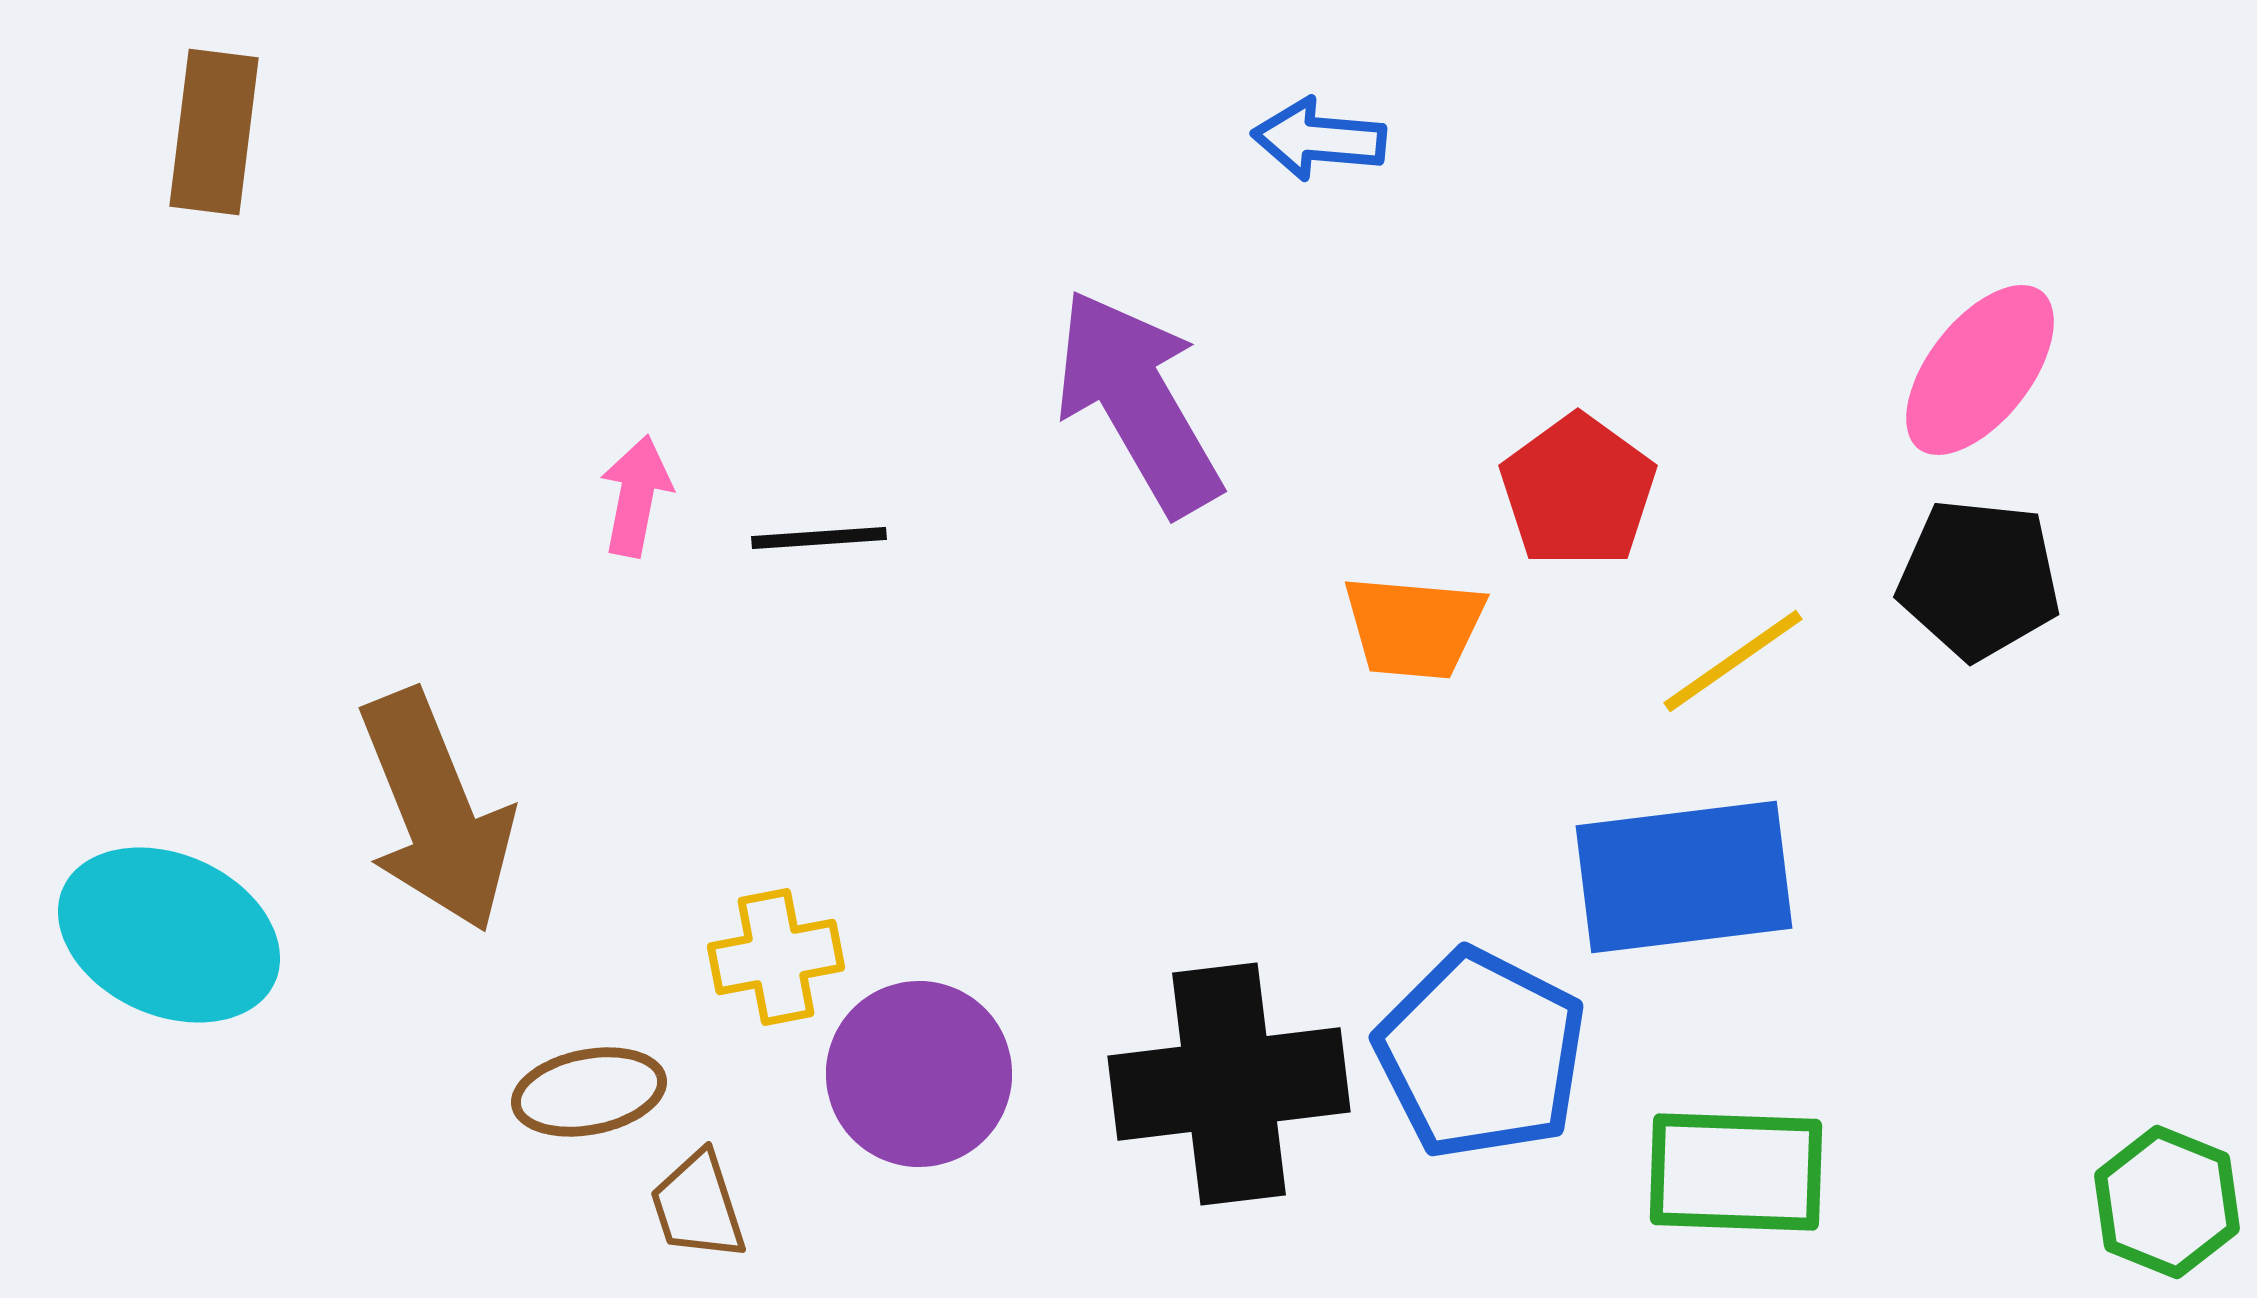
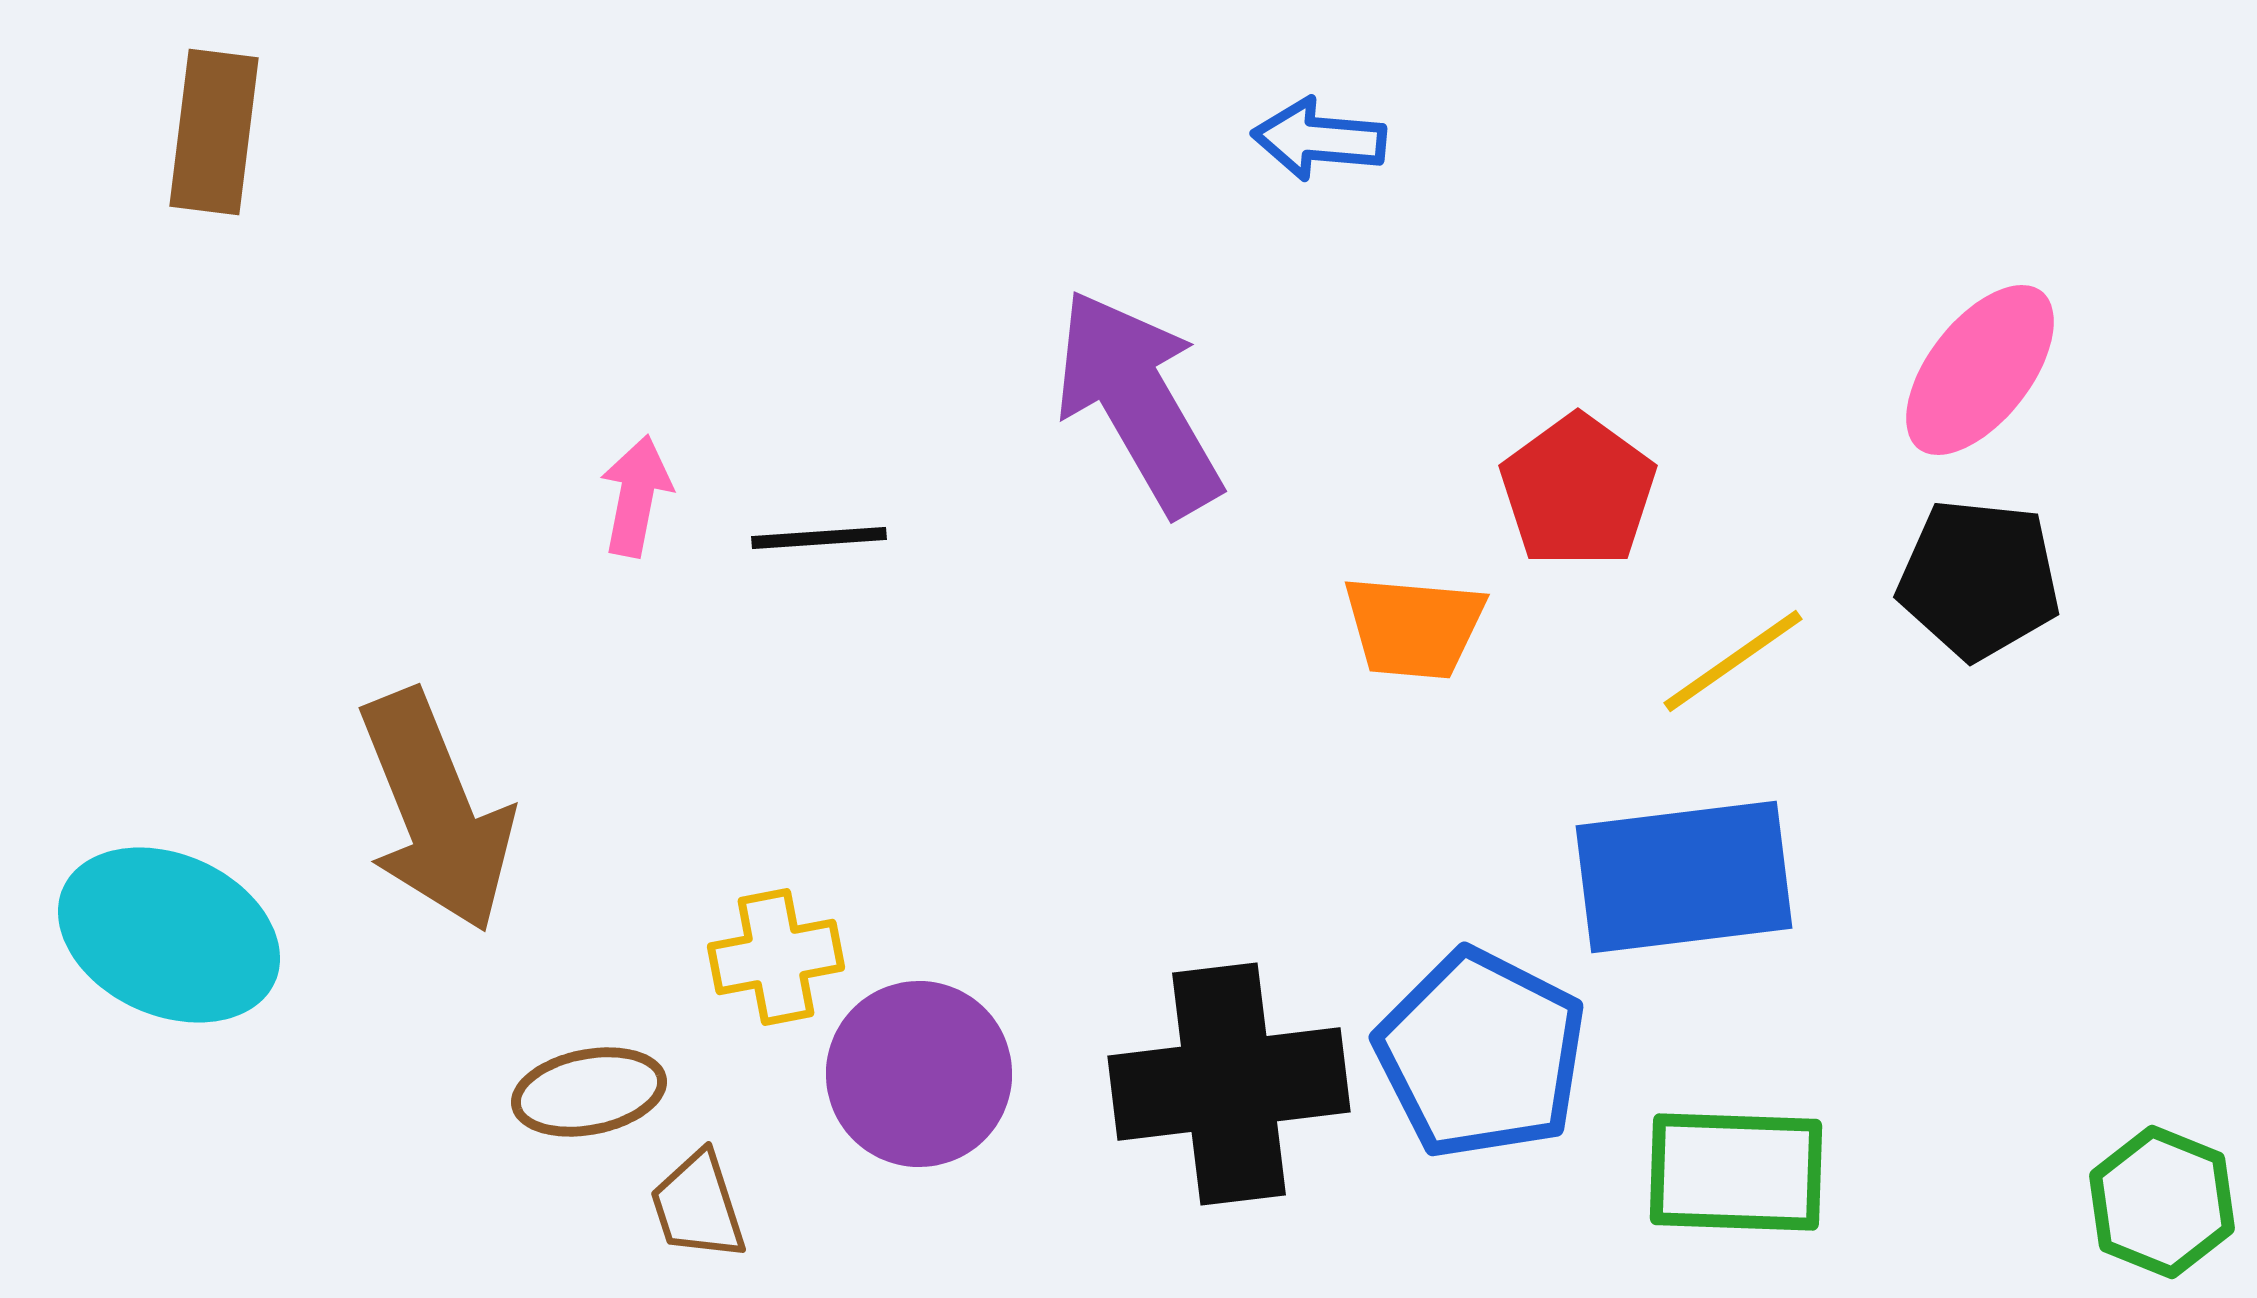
green hexagon: moved 5 px left
